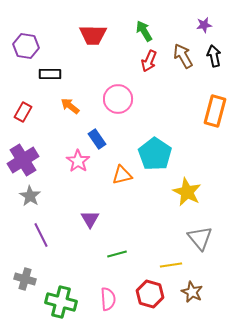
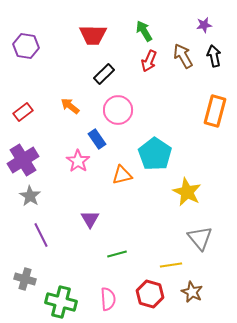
black rectangle: moved 54 px right; rotated 45 degrees counterclockwise
pink circle: moved 11 px down
red rectangle: rotated 24 degrees clockwise
